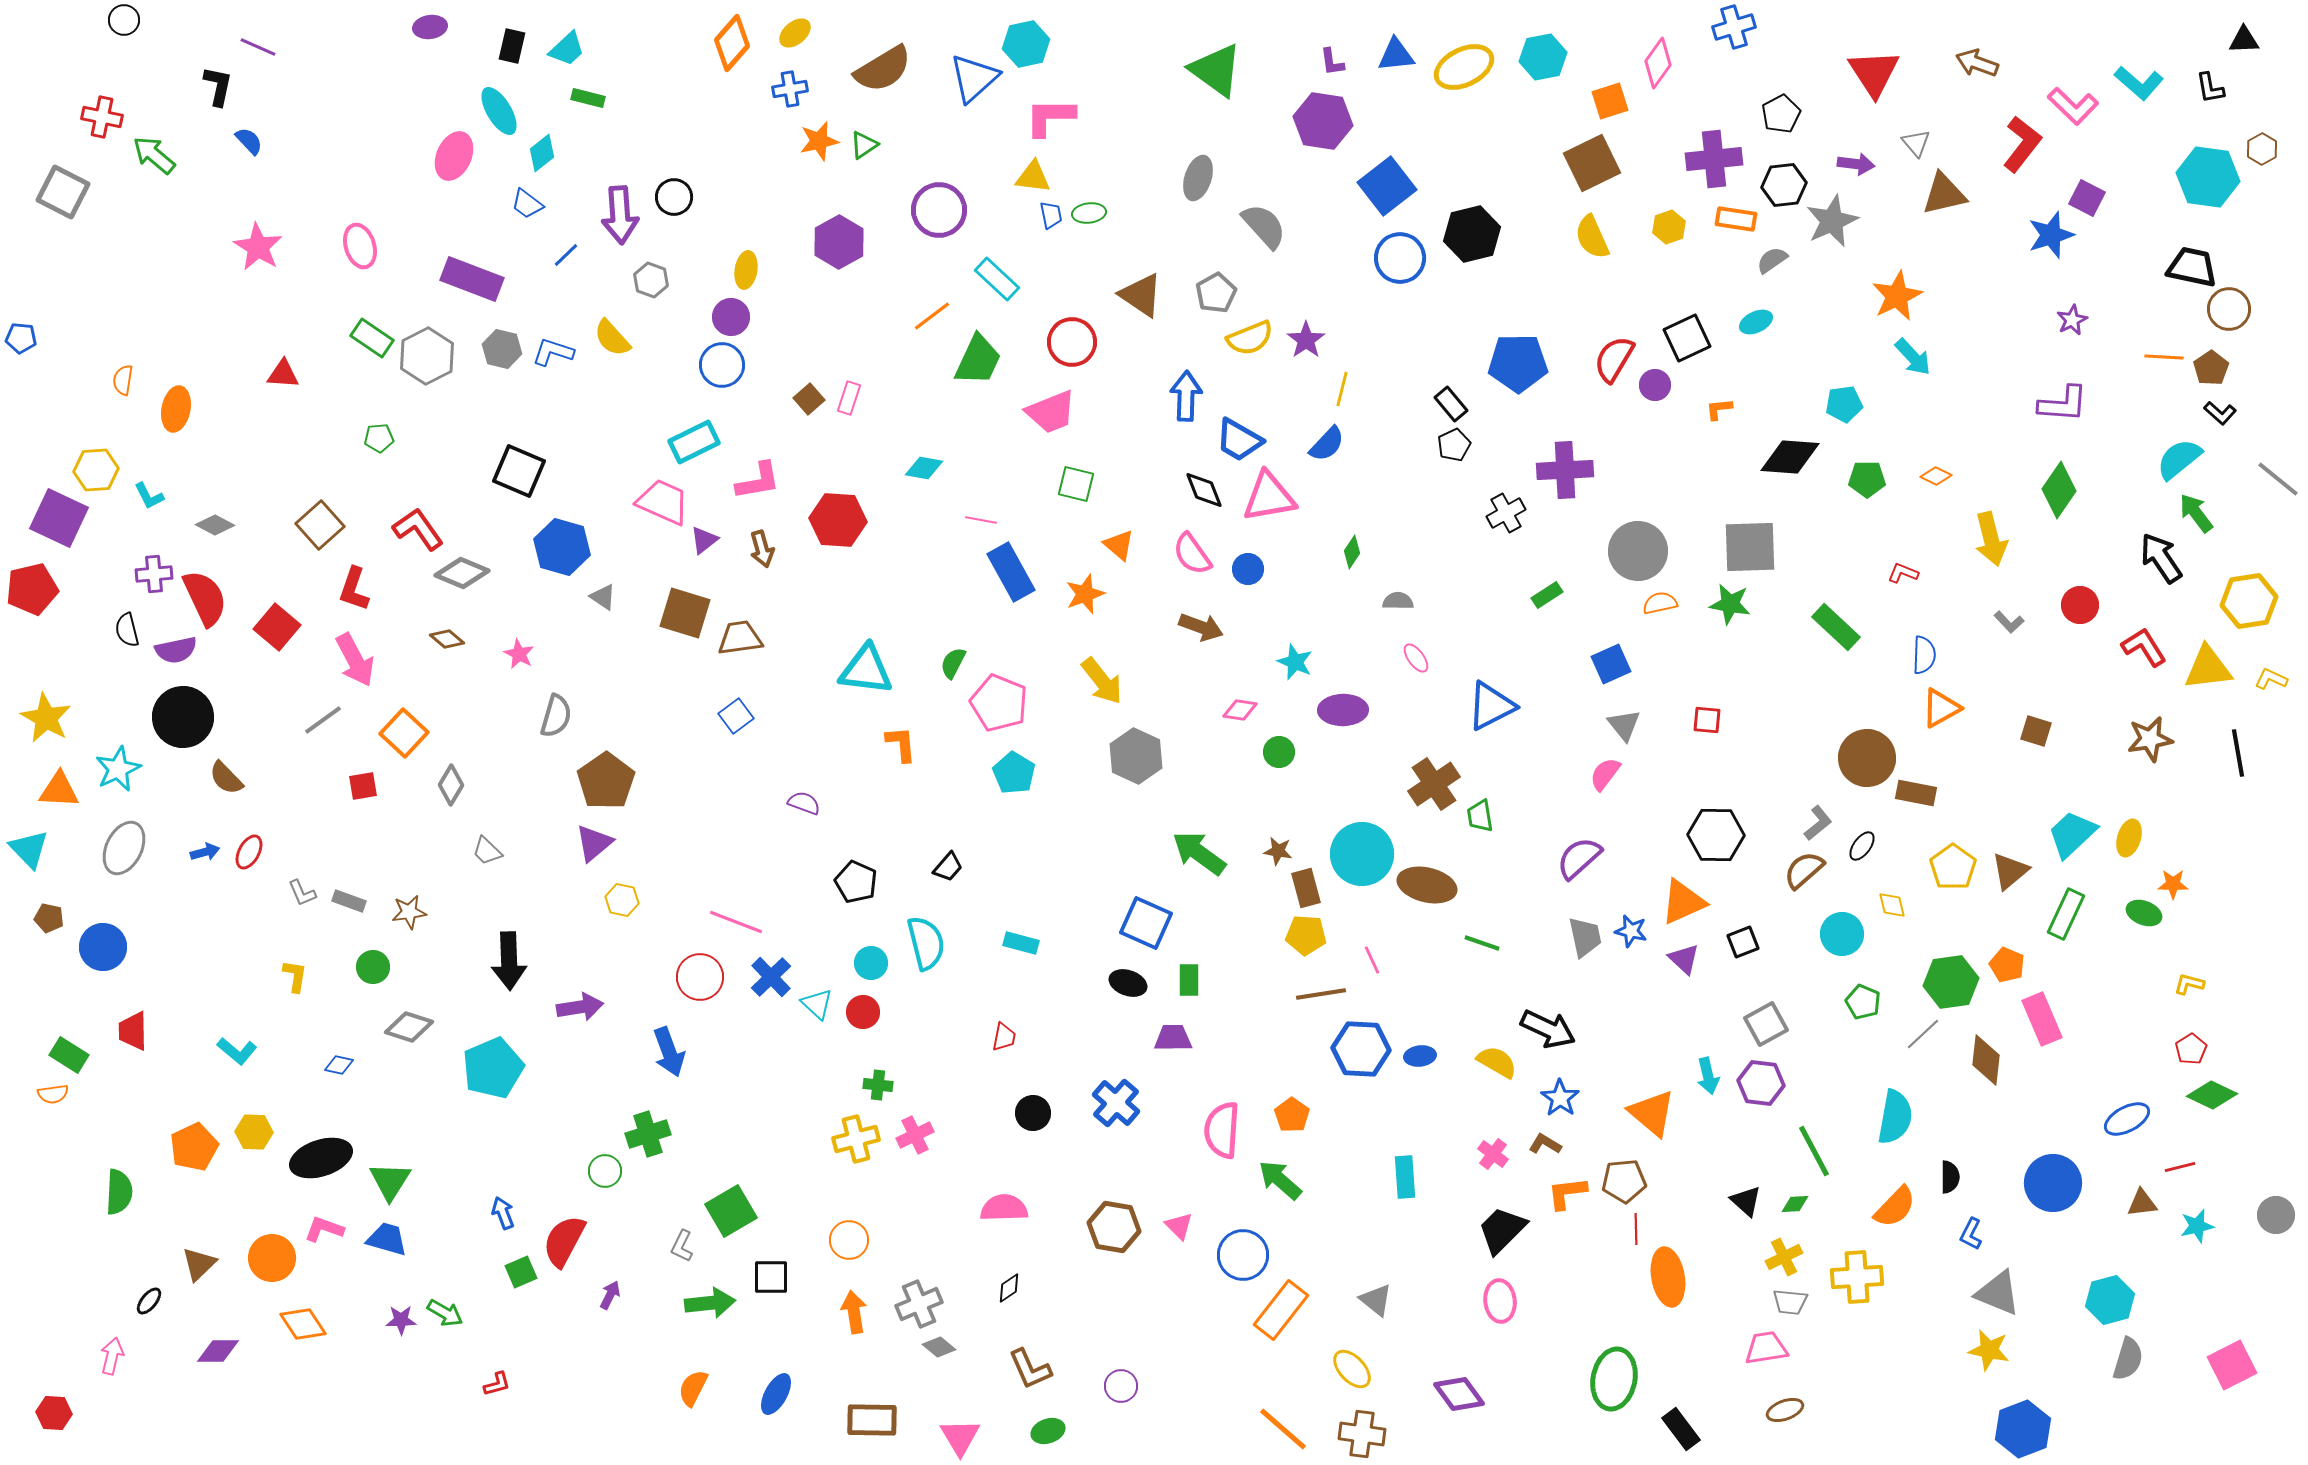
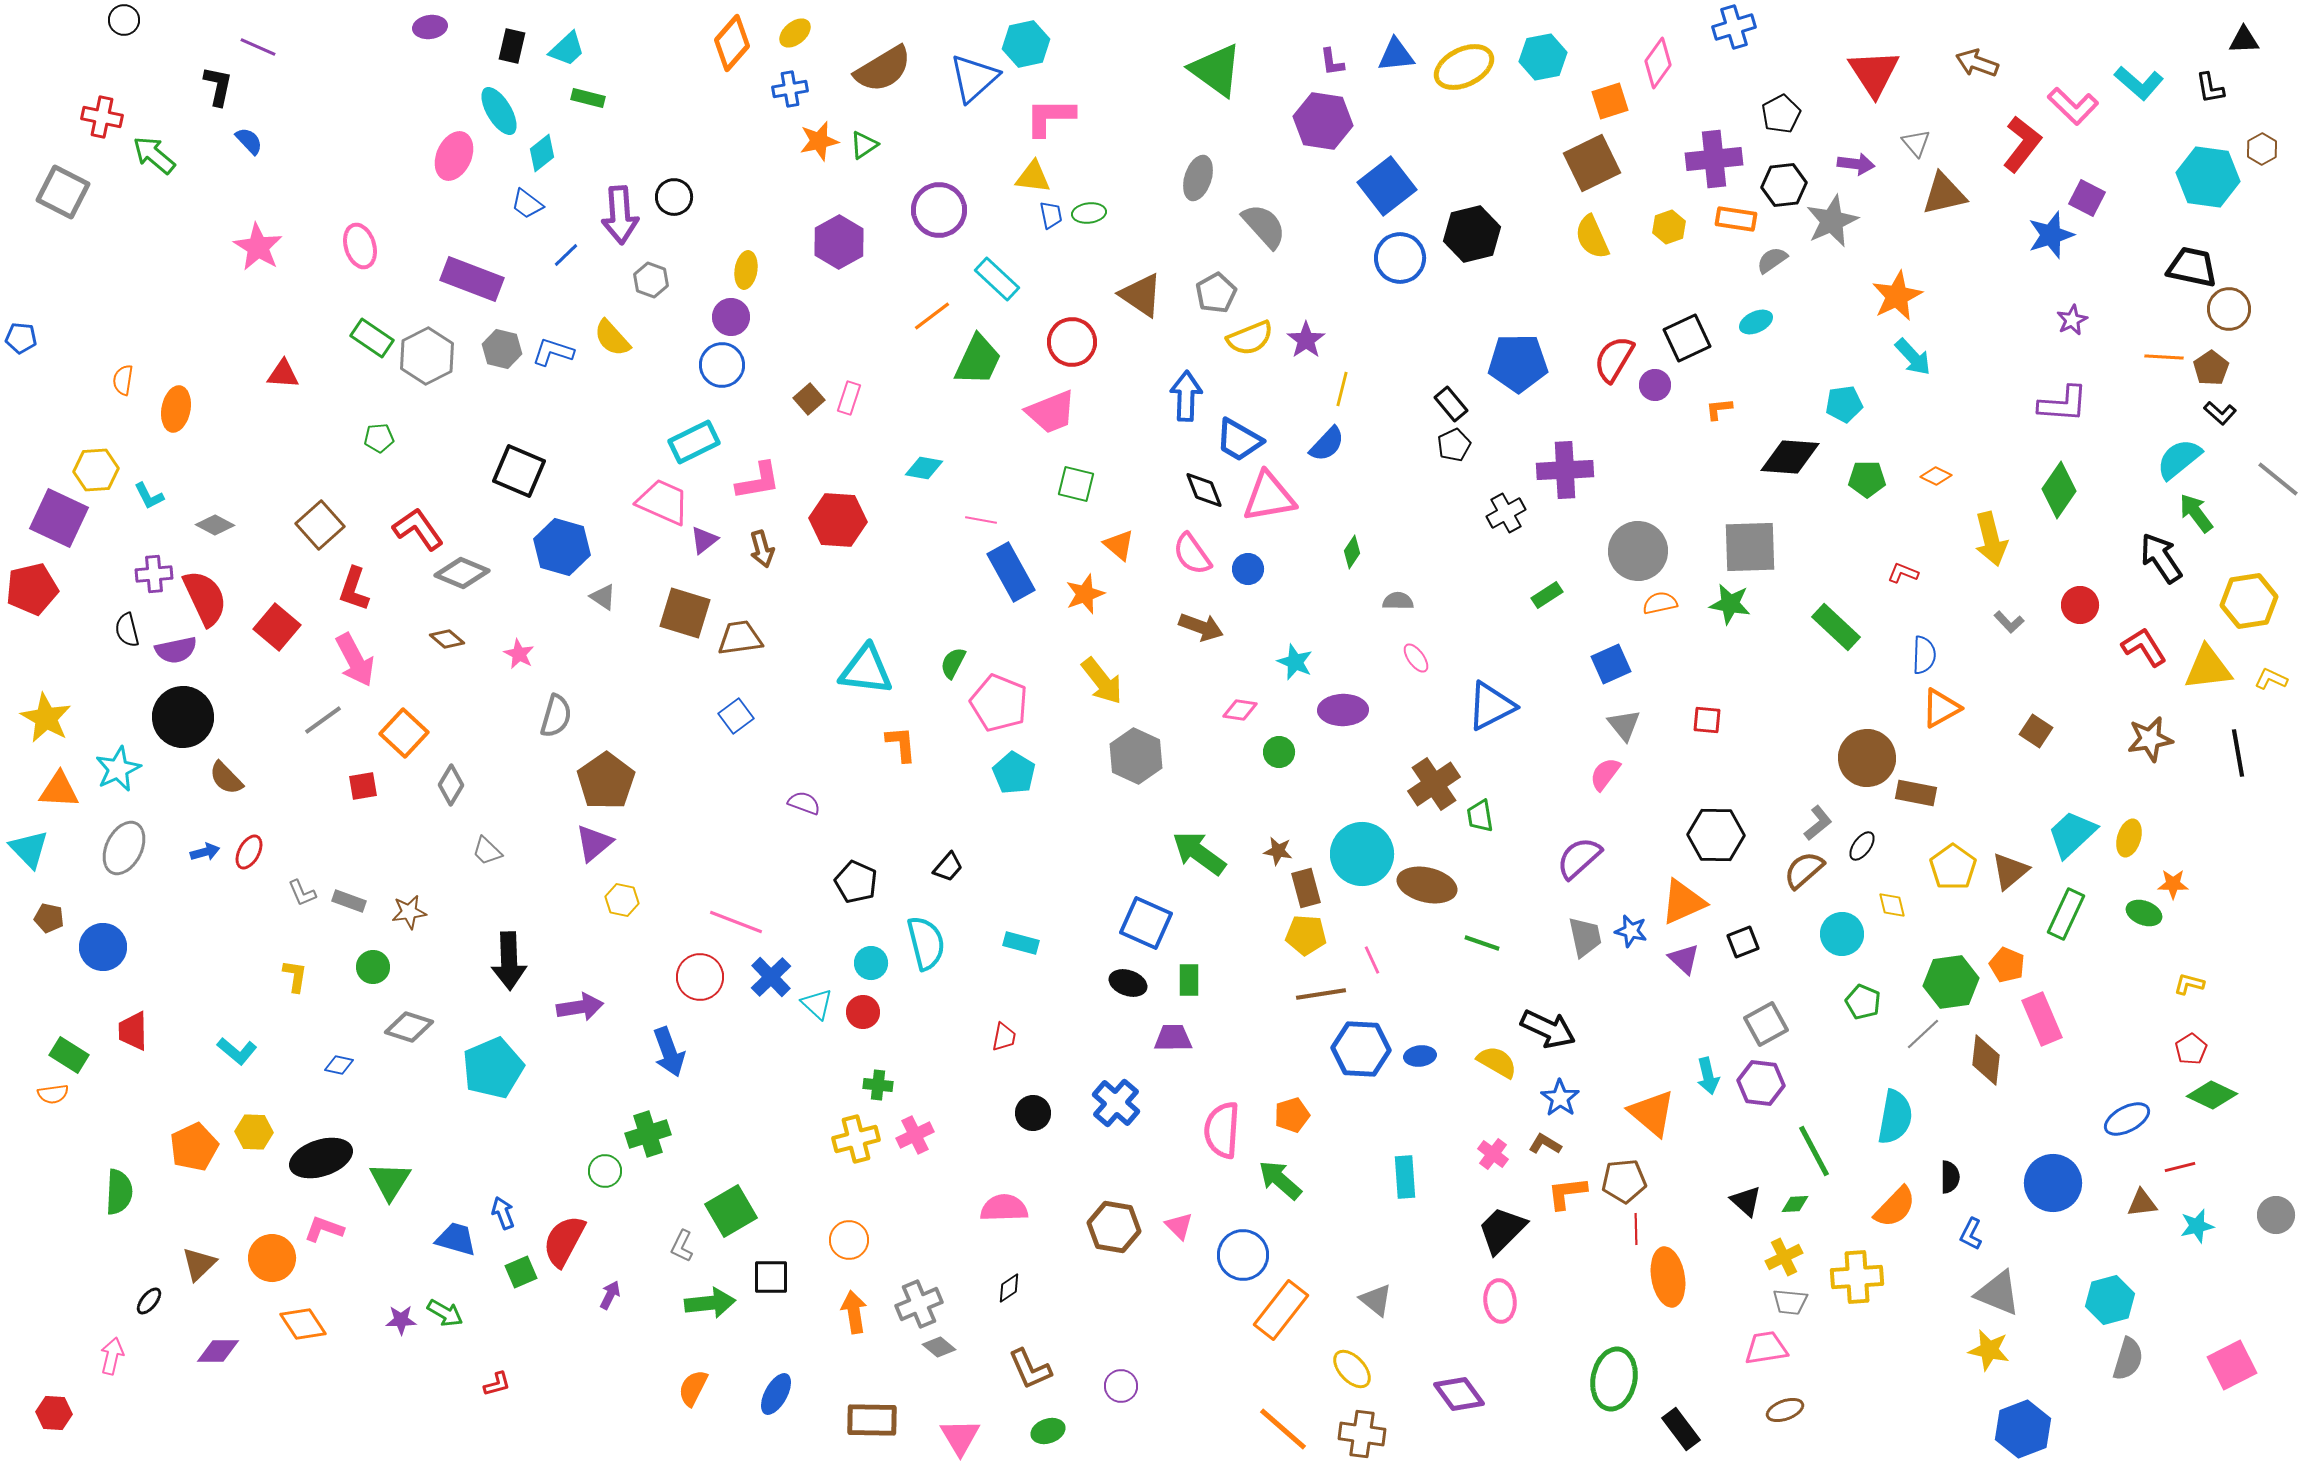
brown square at (2036, 731): rotated 16 degrees clockwise
orange pentagon at (1292, 1115): rotated 20 degrees clockwise
blue trapezoid at (387, 1239): moved 69 px right
